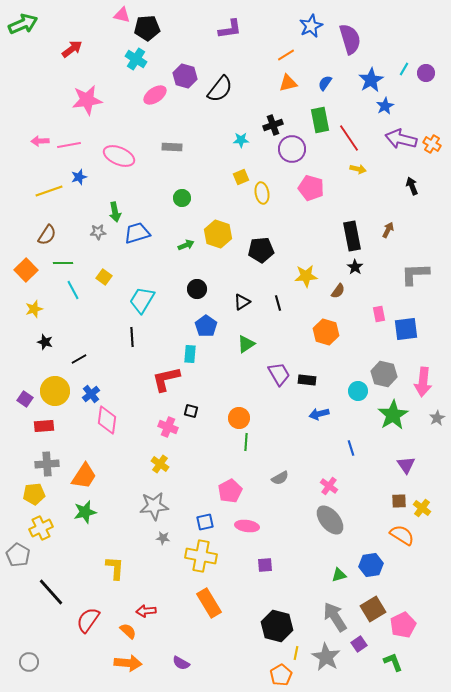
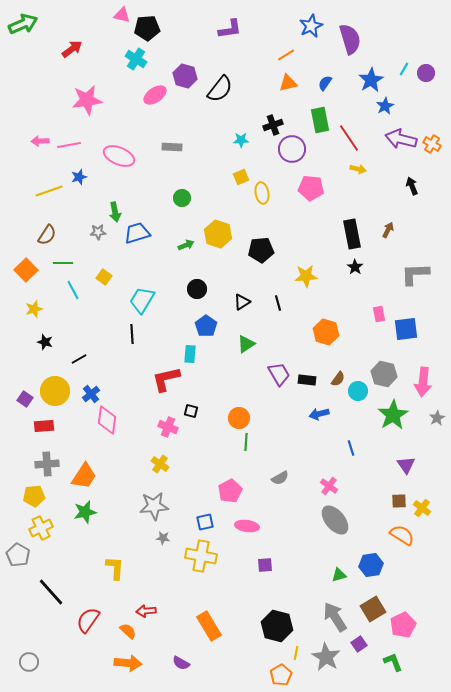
pink pentagon at (311, 188): rotated 10 degrees counterclockwise
black rectangle at (352, 236): moved 2 px up
brown semicircle at (338, 291): moved 88 px down
black line at (132, 337): moved 3 px up
yellow pentagon at (34, 494): moved 2 px down
gray ellipse at (330, 520): moved 5 px right
orange rectangle at (209, 603): moved 23 px down
